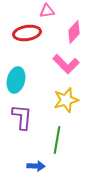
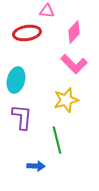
pink triangle: rotated 14 degrees clockwise
pink L-shape: moved 8 px right
green line: rotated 24 degrees counterclockwise
